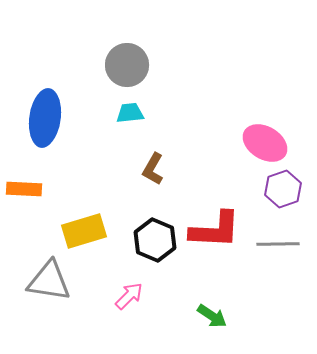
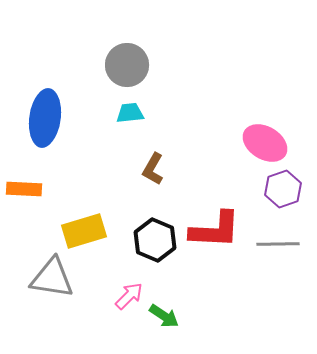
gray triangle: moved 3 px right, 3 px up
green arrow: moved 48 px left
